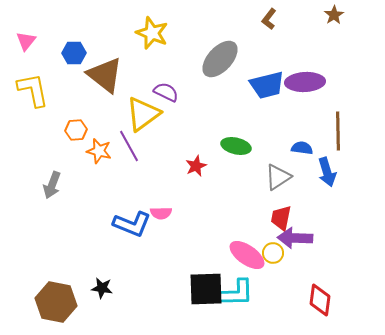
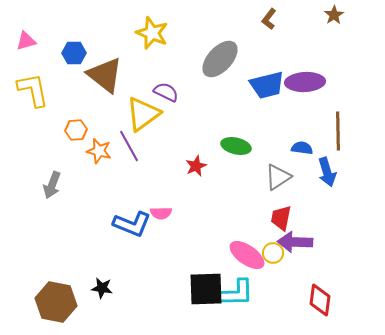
pink triangle: rotated 35 degrees clockwise
purple arrow: moved 4 px down
